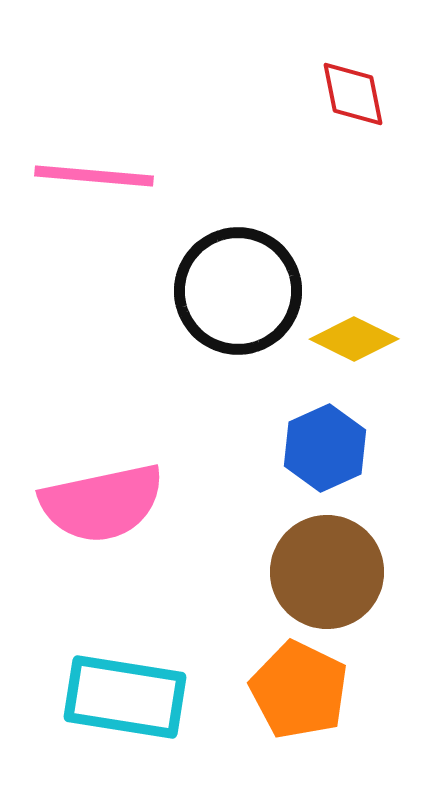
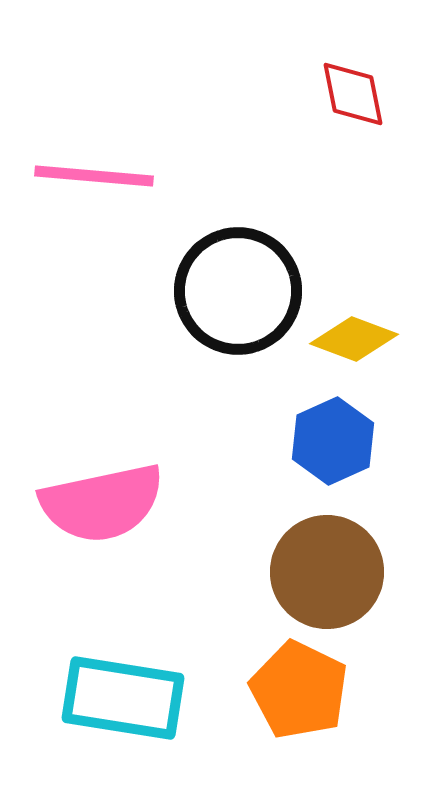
yellow diamond: rotated 6 degrees counterclockwise
blue hexagon: moved 8 px right, 7 px up
cyan rectangle: moved 2 px left, 1 px down
